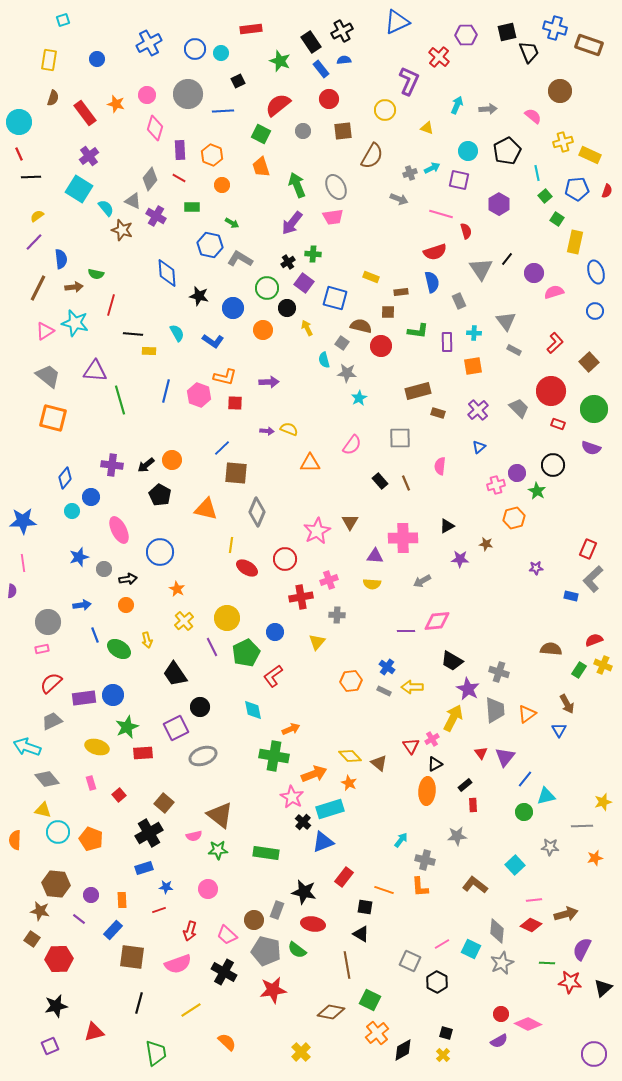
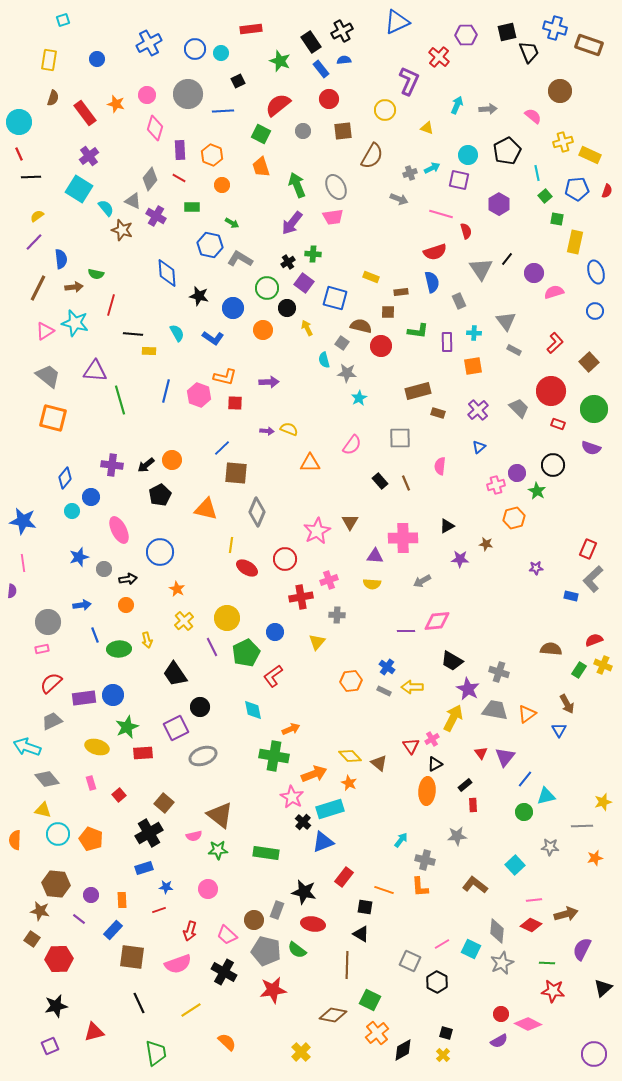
cyan circle at (468, 151): moved 4 px down
green square at (557, 219): rotated 24 degrees counterclockwise
blue L-shape at (213, 341): moved 3 px up
black pentagon at (160, 495): rotated 15 degrees clockwise
blue star at (23, 521): rotated 12 degrees clockwise
green ellipse at (119, 649): rotated 35 degrees counterclockwise
gray trapezoid at (495, 710): rotated 76 degrees counterclockwise
cyan circle at (58, 832): moved 2 px down
brown line at (347, 965): rotated 12 degrees clockwise
red star at (570, 982): moved 17 px left, 9 px down
black line at (139, 1003): rotated 40 degrees counterclockwise
brown diamond at (331, 1012): moved 2 px right, 3 px down
